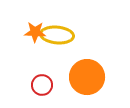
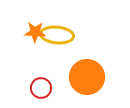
red circle: moved 1 px left, 3 px down
